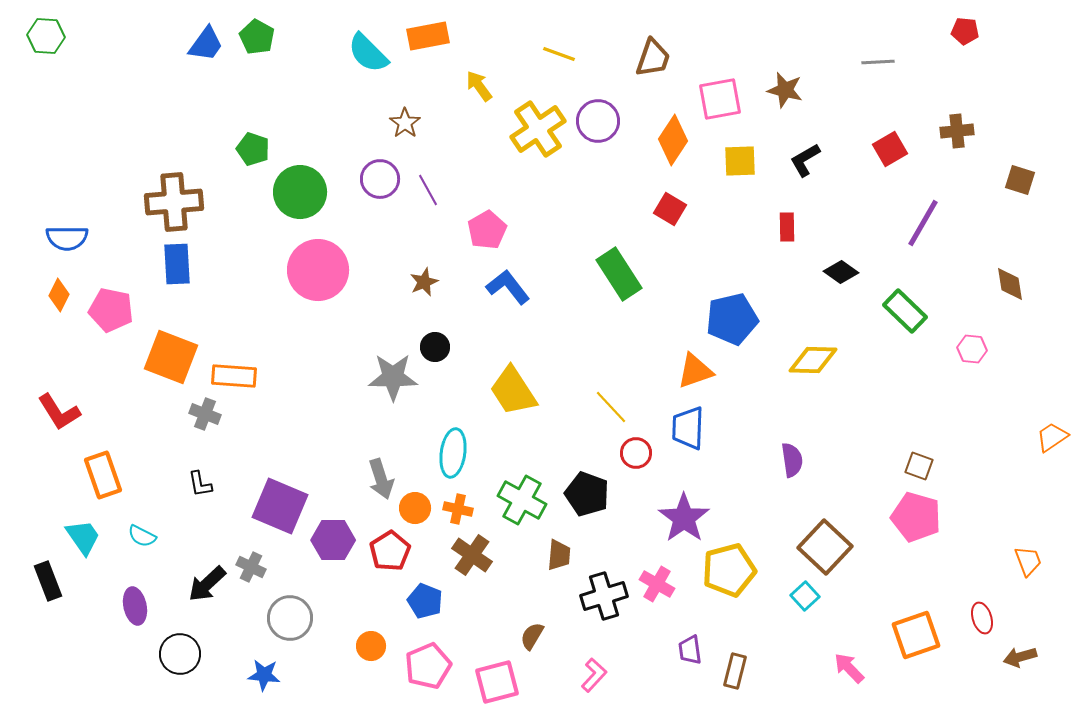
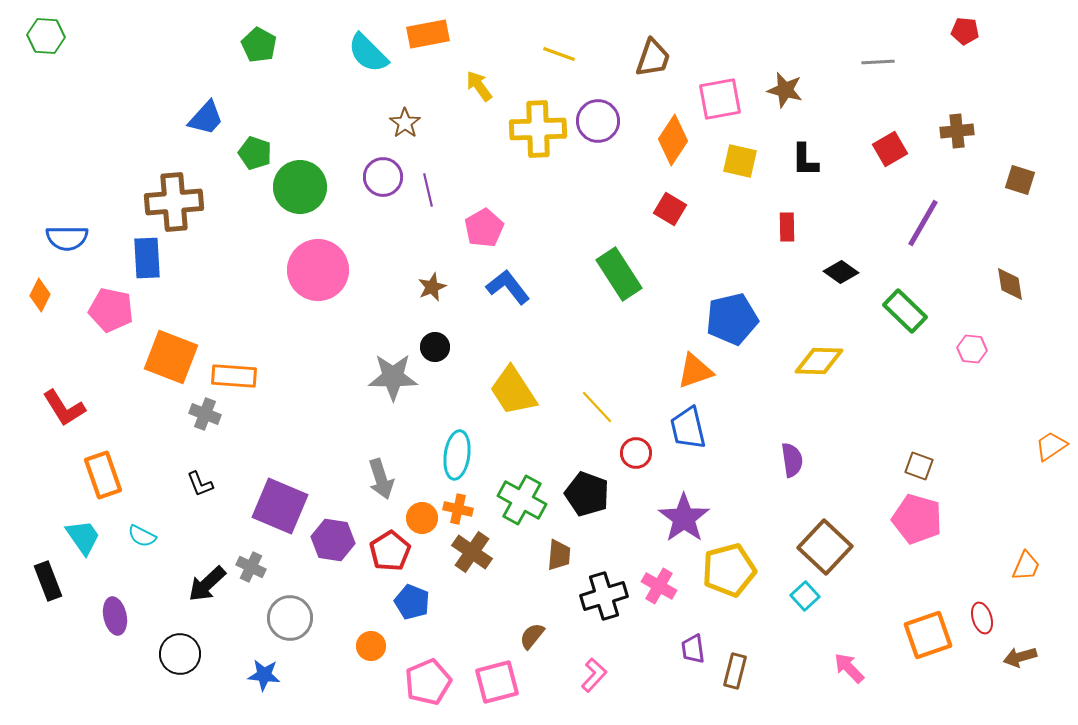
orange rectangle at (428, 36): moved 2 px up
green pentagon at (257, 37): moved 2 px right, 8 px down
blue trapezoid at (206, 44): moved 74 px down; rotated 6 degrees clockwise
yellow cross at (538, 129): rotated 32 degrees clockwise
green pentagon at (253, 149): moved 2 px right, 4 px down
black L-shape at (805, 160): rotated 60 degrees counterclockwise
yellow square at (740, 161): rotated 15 degrees clockwise
purple circle at (380, 179): moved 3 px right, 2 px up
purple line at (428, 190): rotated 16 degrees clockwise
green circle at (300, 192): moved 5 px up
pink pentagon at (487, 230): moved 3 px left, 2 px up
blue rectangle at (177, 264): moved 30 px left, 6 px up
brown star at (424, 282): moved 8 px right, 5 px down
orange diamond at (59, 295): moved 19 px left
yellow diamond at (813, 360): moved 6 px right, 1 px down
yellow line at (611, 407): moved 14 px left
red L-shape at (59, 412): moved 5 px right, 4 px up
blue trapezoid at (688, 428): rotated 15 degrees counterclockwise
orange trapezoid at (1052, 437): moved 1 px left, 9 px down
cyan ellipse at (453, 453): moved 4 px right, 2 px down
black L-shape at (200, 484): rotated 12 degrees counterclockwise
orange circle at (415, 508): moved 7 px right, 10 px down
pink pentagon at (916, 517): moved 1 px right, 2 px down
purple hexagon at (333, 540): rotated 9 degrees clockwise
brown cross at (472, 555): moved 3 px up
orange trapezoid at (1028, 561): moved 2 px left, 5 px down; rotated 44 degrees clockwise
pink cross at (657, 584): moved 2 px right, 2 px down
blue pentagon at (425, 601): moved 13 px left, 1 px down
purple ellipse at (135, 606): moved 20 px left, 10 px down
orange square at (916, 635): moved 12 px right
brown semicircle at (532, 636): rotated 8 degrees clockwise
purple trapezoid at (690, 650): moved 3 px right, 1 px up
pink pentagon at (428, 666): moved 16 px down
